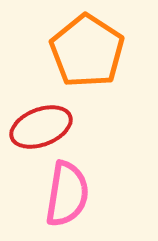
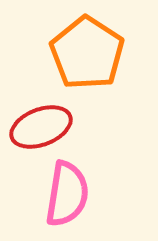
orange pentagon: moved 2 px down
